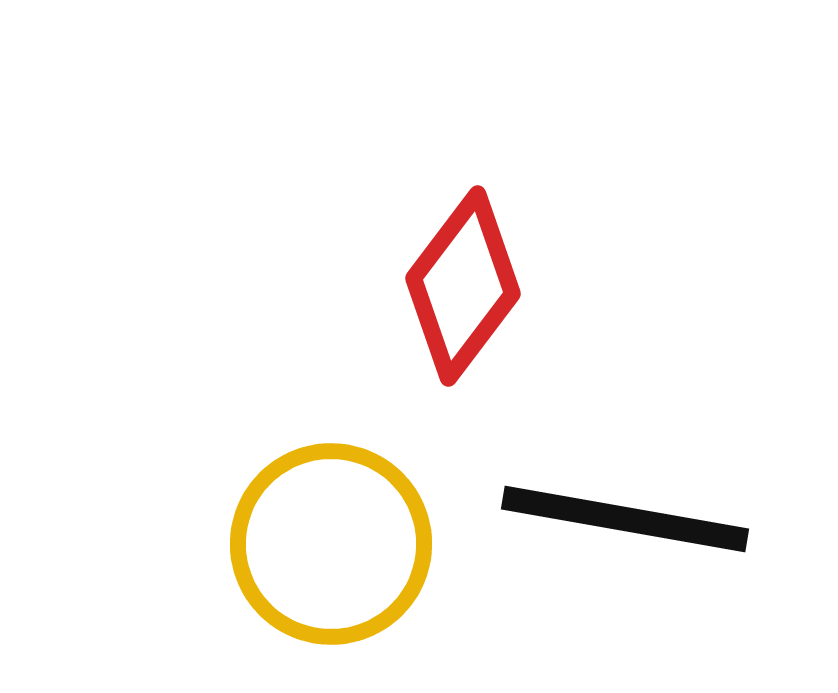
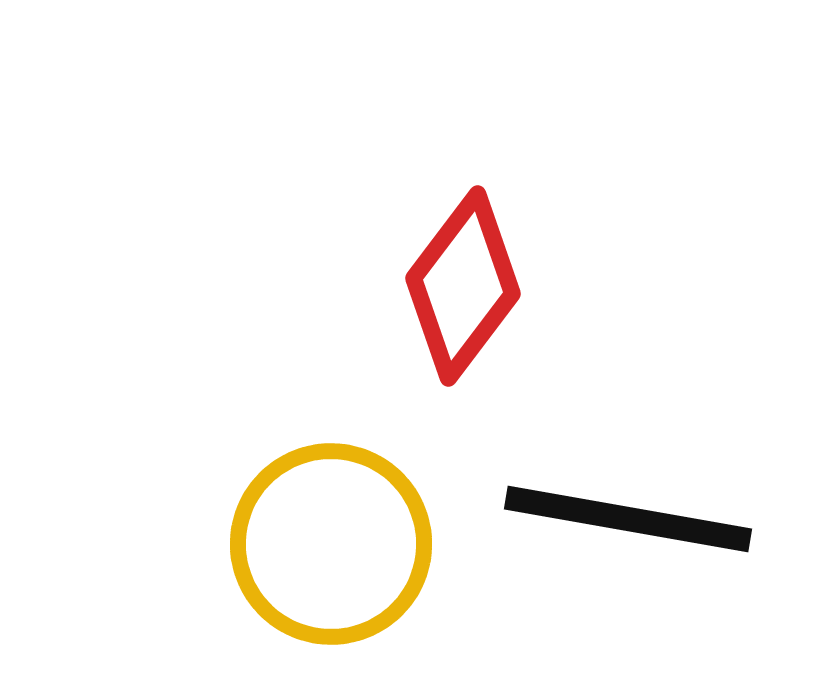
black line: moved 3 px right
